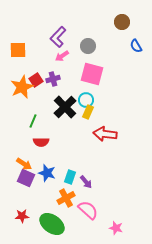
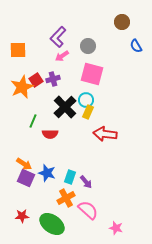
red semicircle: moved 9 px right, 8 px up
